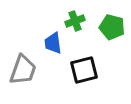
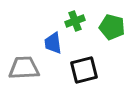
gray trapezoid: moved 1 px right, 2 px up; rotated 112 degrees counterclockwise
